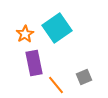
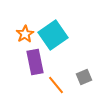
cyan square: moved 4 px left, 7 px down
purple rectangle: moved 1 px right, 1 px up
